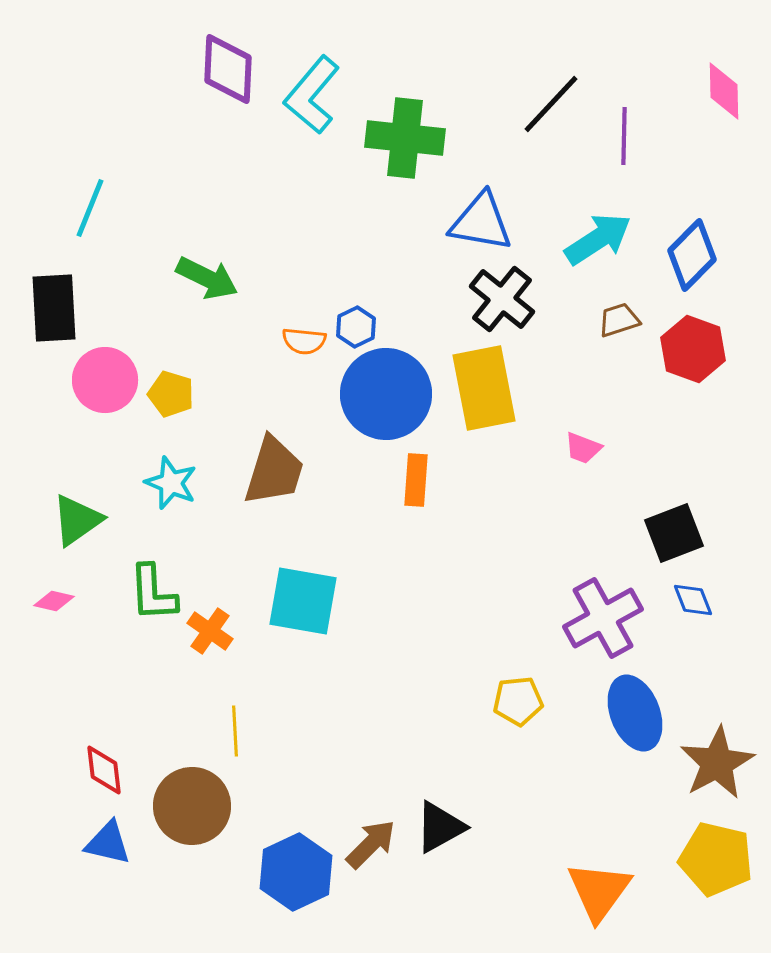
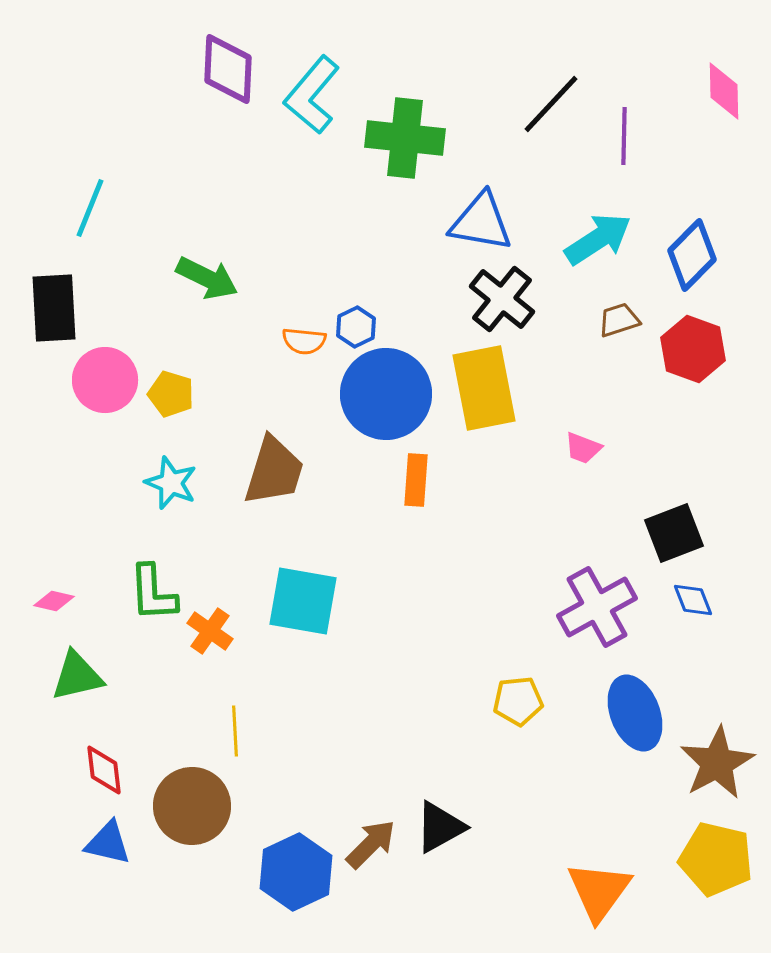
green triangle at (77, 520): moved 156 px down; rotated 22 degrees clockwise
purple cross at (603, 618): moved 6 px left, 11 px up
